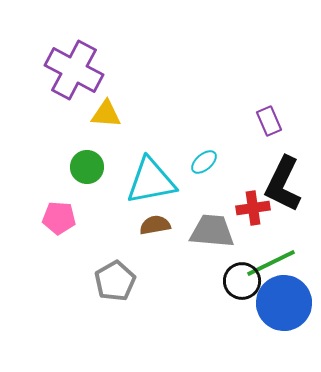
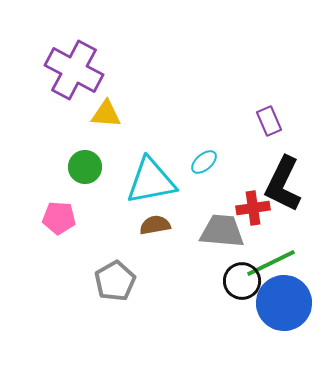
green circle: moved 2 px left
gray trapezoid: moved 10 px right
